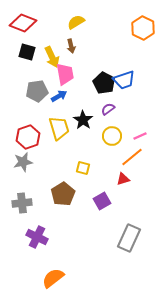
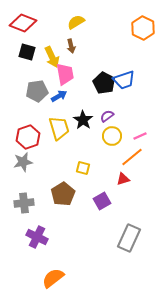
purple semicircle: moved 1 px left, 7 px down
gray cross: moved 2 px right
